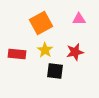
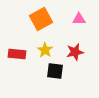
orange square: moved 4 px up
